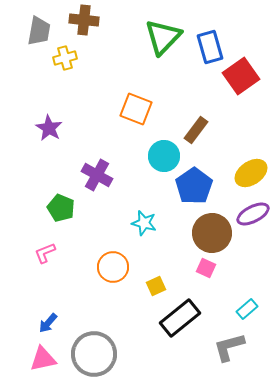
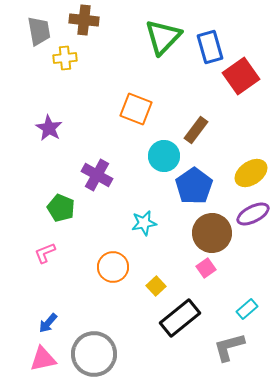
gray trapezoid: rotated 20 degrees counterclockwise
yellow cross: rotated 10 degrees clockwise
cyan star: rotated 25 degrees counterclockwise
pink square: rotated 30 degrees clockwise
yellow square: rotated 18 degrees counterclockwise
